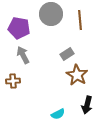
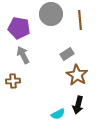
black arrow: moved 9 px left
